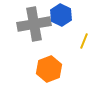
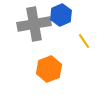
blue hexagon: rotated 10 degrees clockwise
yellow line: rotated 56 degrees counterclockwise
